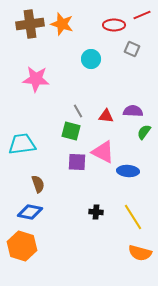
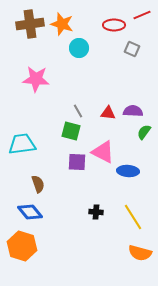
cyan circle: moved 12 px left, 11 px up
red triangle: moved 2 px right, 3 px up
blue diamond: rotated 40 degrees clockwise
